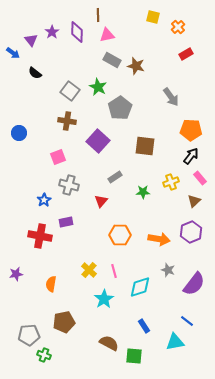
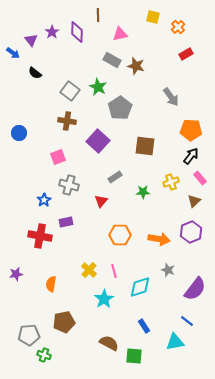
pink triangle at (107, 35): moved 13 px right, 1 px up
purple semicircle at (194, 284): moved 1 px right, 5 px down
